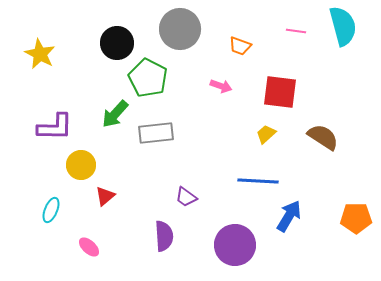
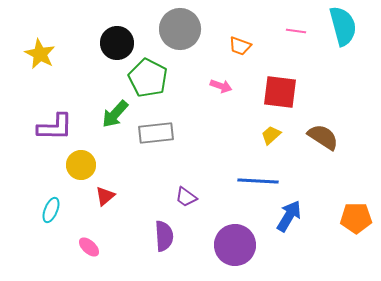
yellow trapezoid: moved 5 px right, 1 px down
